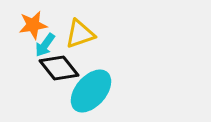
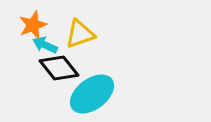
orange star: rotated 12 degrees counterclockwise
cyan arrow: rotated 80 degrees clockwise
cyan ellipse: moved 1 px right, 3 px down; rotated 12 degrees clockwise
